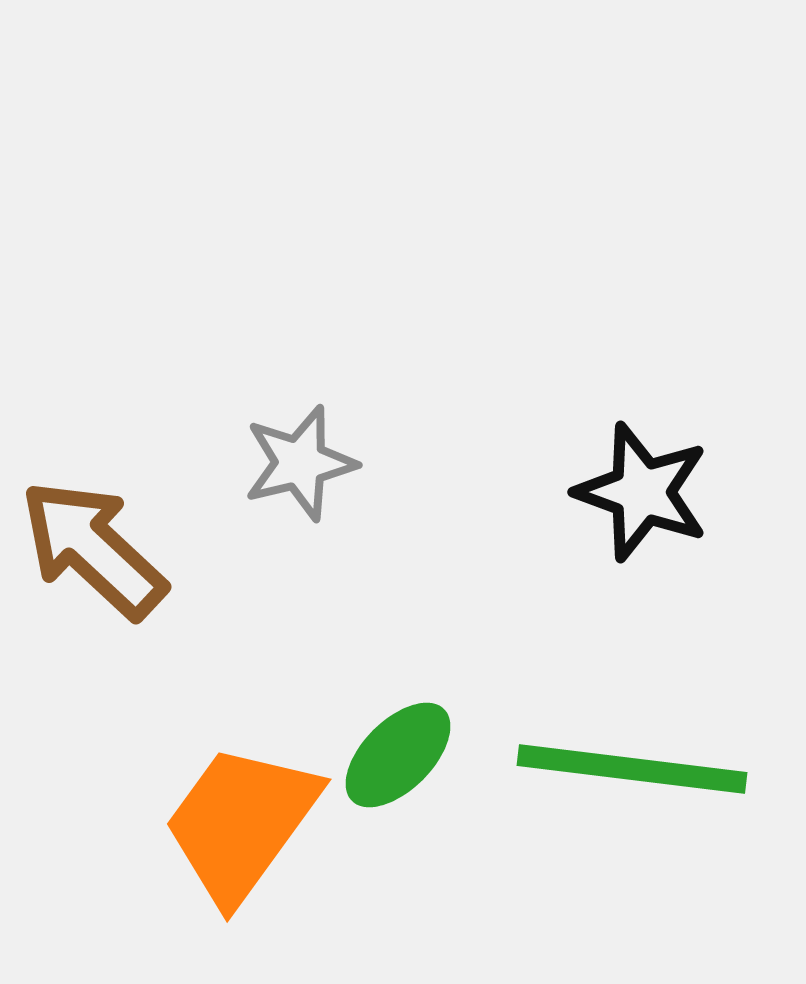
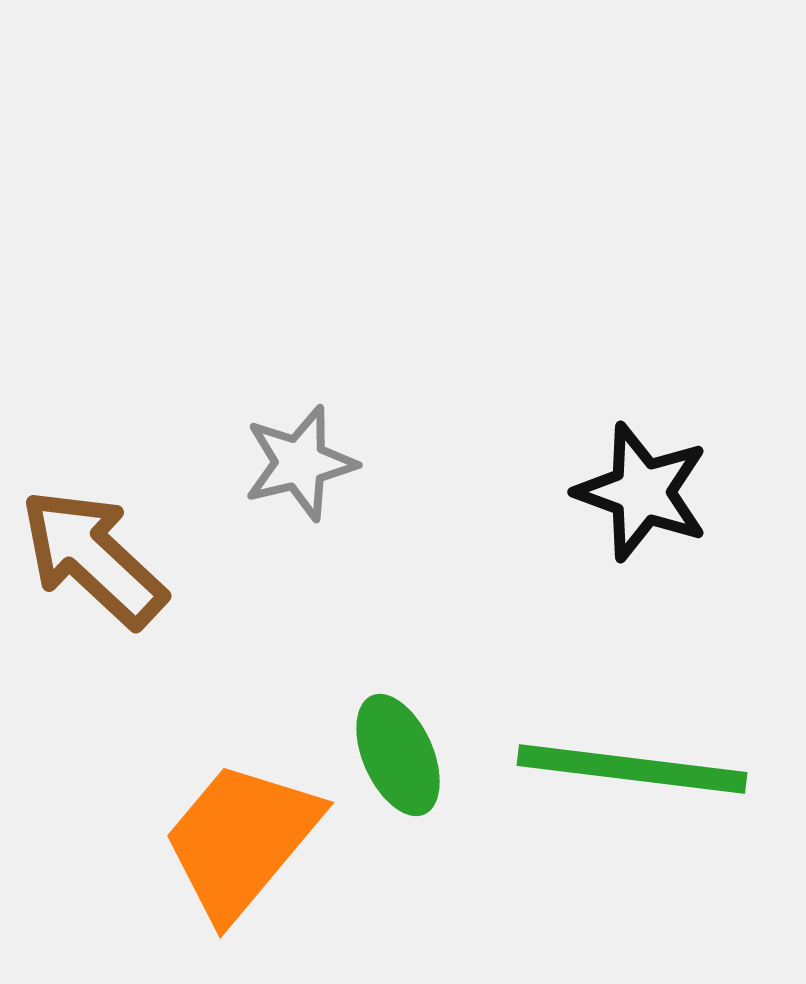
brown arrow: moved 9 px down
green ellipse: rotated 69 degrees counterclockwise
orange trapezoid: moved 17 px down; rotated 4 degrees clockwise
